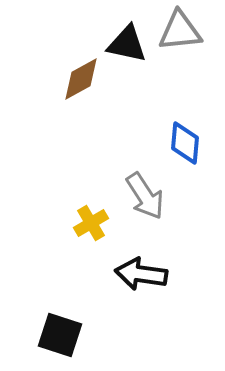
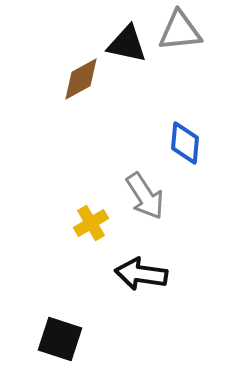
black square: moved 4 px down
